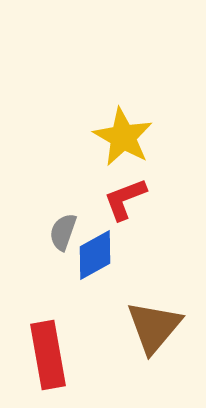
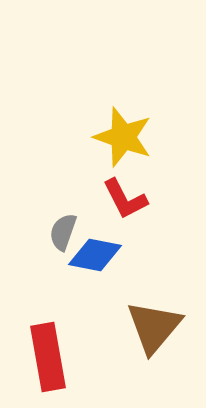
yellow star: rotated 10 degrees counterclockwise
red L-shape: rotated 96 degrees counterclockwise
blue diamond: rotated 40 degrees clockwise
red rectangle: moved 2 px down
